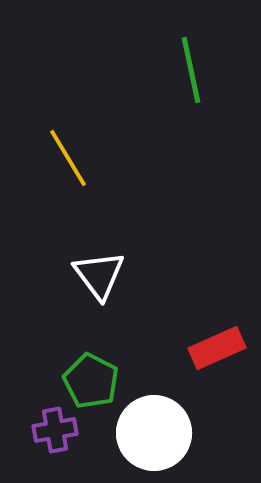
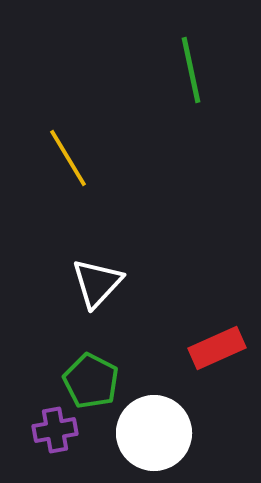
white triangle: moved 2 px left, 8 px down; rotated 20 degrees clockwise
